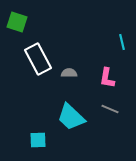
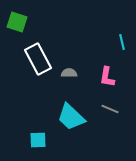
pink L-shape: moved 1 px up
